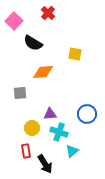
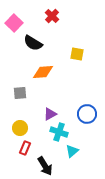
red cross: moved 4 px right, 3 px down
pink square: moved 2 px down
yellow square: moved 2 px right
purple triangle: rotated 24 degrees counterclockwise
yellow circle: moved 12 px left
red rectangle: moved 1 px left, 3 px up; rotated 32 degrees clockwise
black arrow: moved 2 px down
